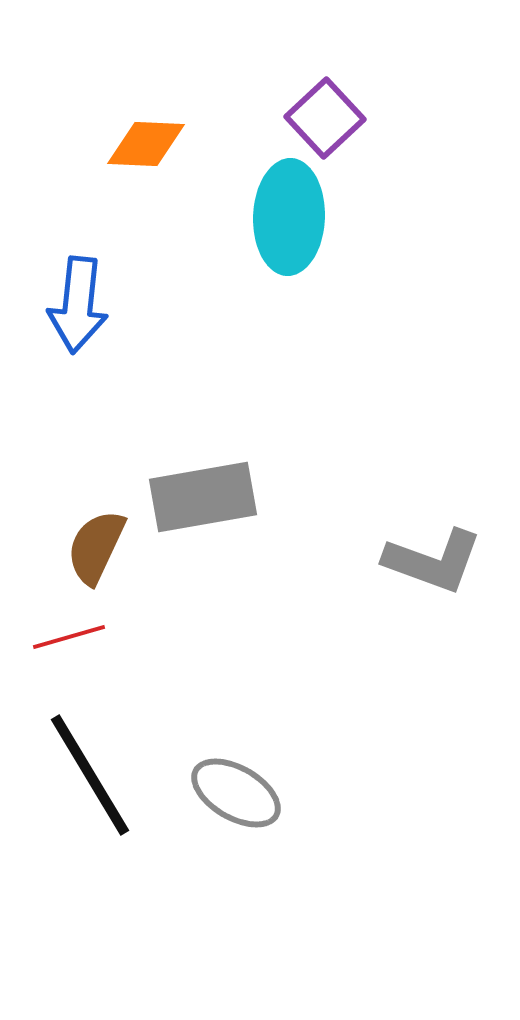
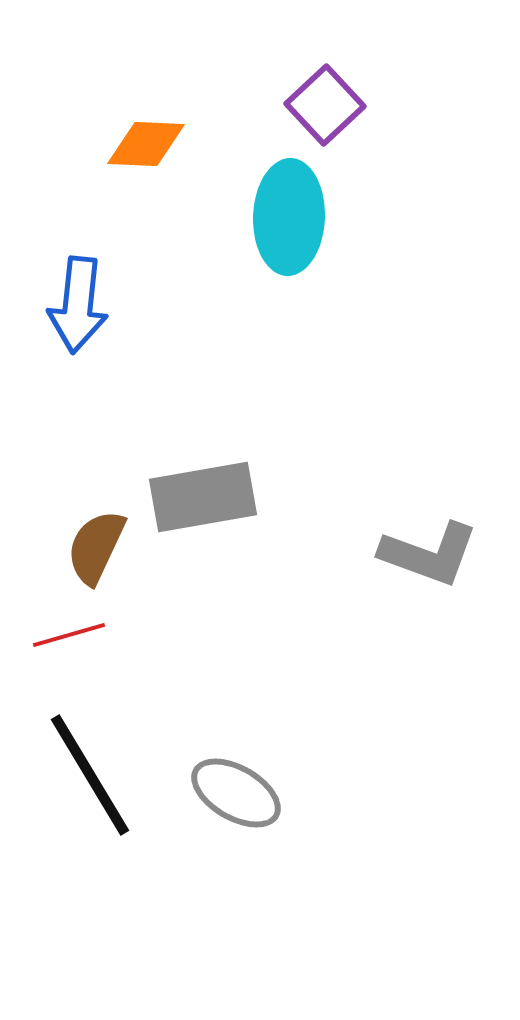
purple square: moved 13 px up
gray L-shape: moved 4 px left, 7 px up
red line: moved 2 px up
